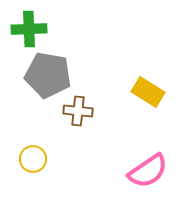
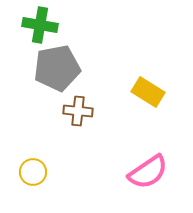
green cross: moved 11 px right, 4 px up; rotated 12 degrees clockwise
gray pentagon: moved 9 px right, 7 px up; rotated 21 degrees counterclockwise
yellow circle: moved 13 px down
pink semicircle: moved 1 px down
